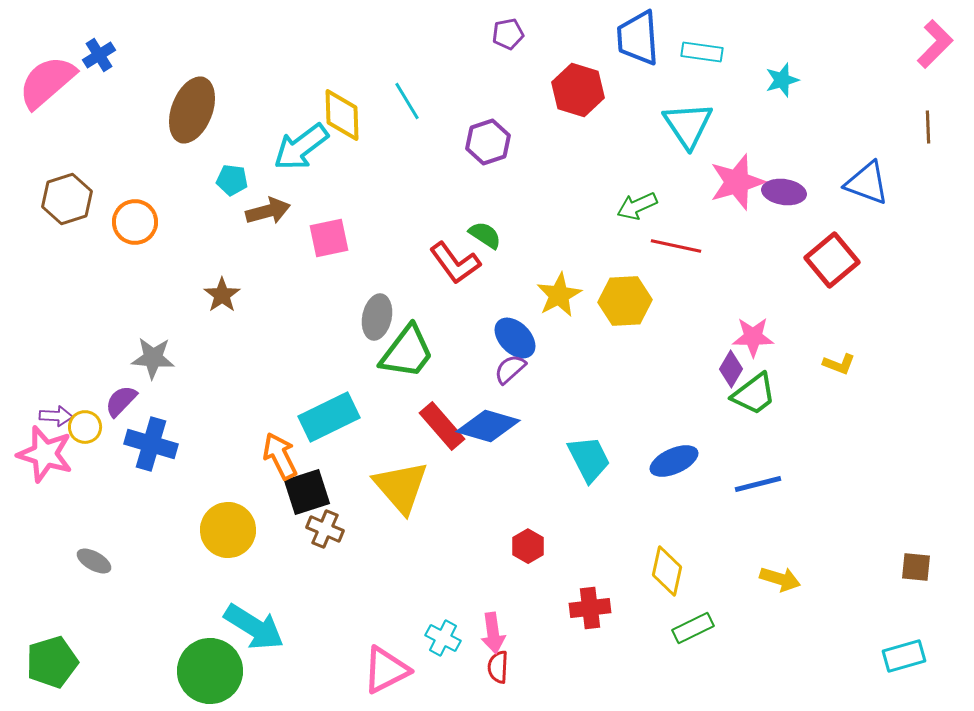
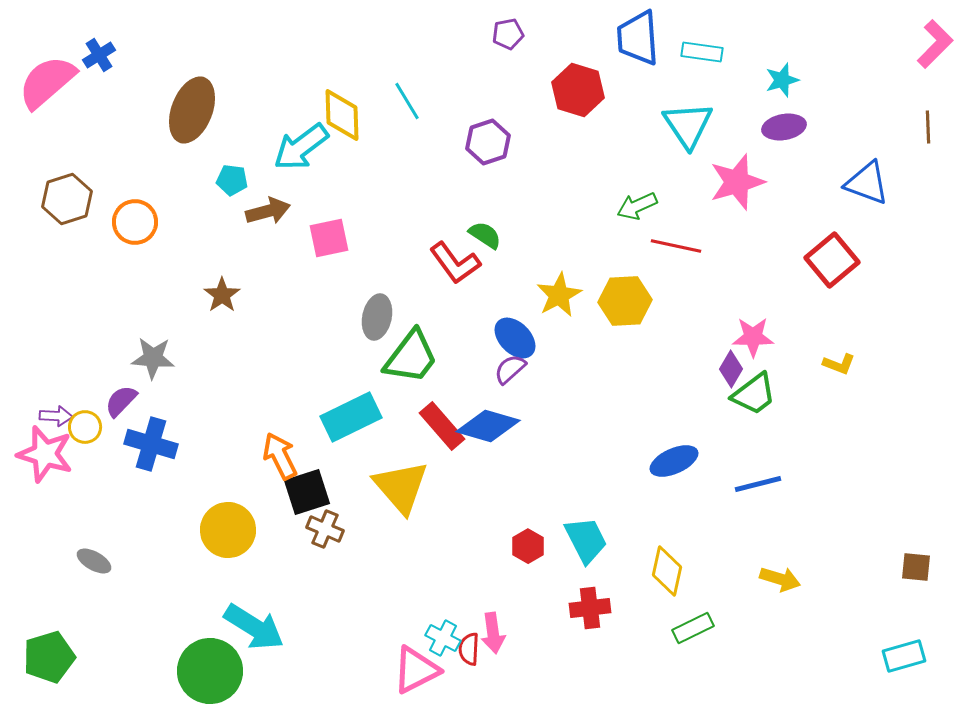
purple ellipse at (784, 192): moved 65 px up; rotated 18 degrees counterclockwise
green trapezoid at (407, 352): moved 4 px right, 5 px down
cyan rectangle at (329, 417): moved 22 px right
cyan trapezoid at (589, 459): moved 3 px left, 81 px down
green pentagon at (52, 662): moved 3 px left, 5 px up
red semicircle at (498, 667): moved 29 px left, 18 px up
pink triangle at (386, 670): moved 30 px right
